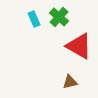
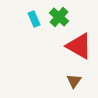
brown triangle: moved 4 px right, 1 px up; rotated 42 degrees counterclockwise
